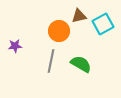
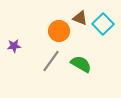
brown triangle: moved 1 px right, 2 px down; rotated 35 degrees clockwise
cyan square: rotated 15 degrees counterclockwise
purple star: moved 1 px left
gray line: rotated 25 degrees clockwise
